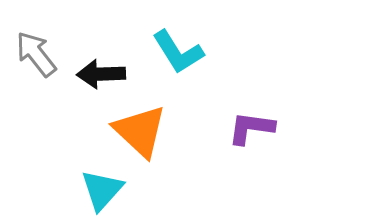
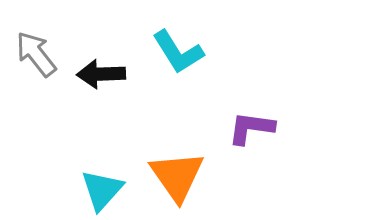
orange triangle: moved 37 px right, 45 px down; rotated 12 degrees clockwise
